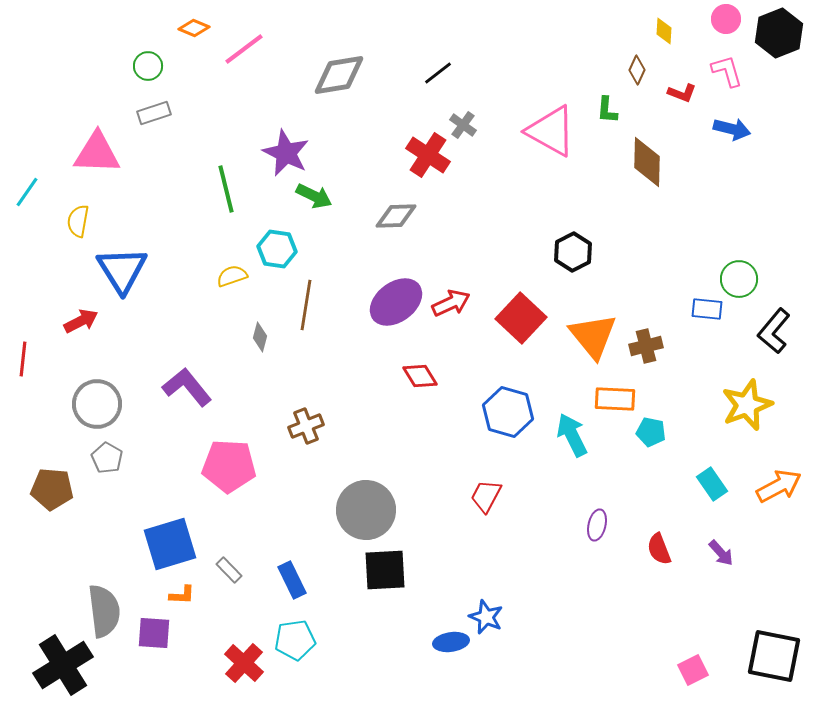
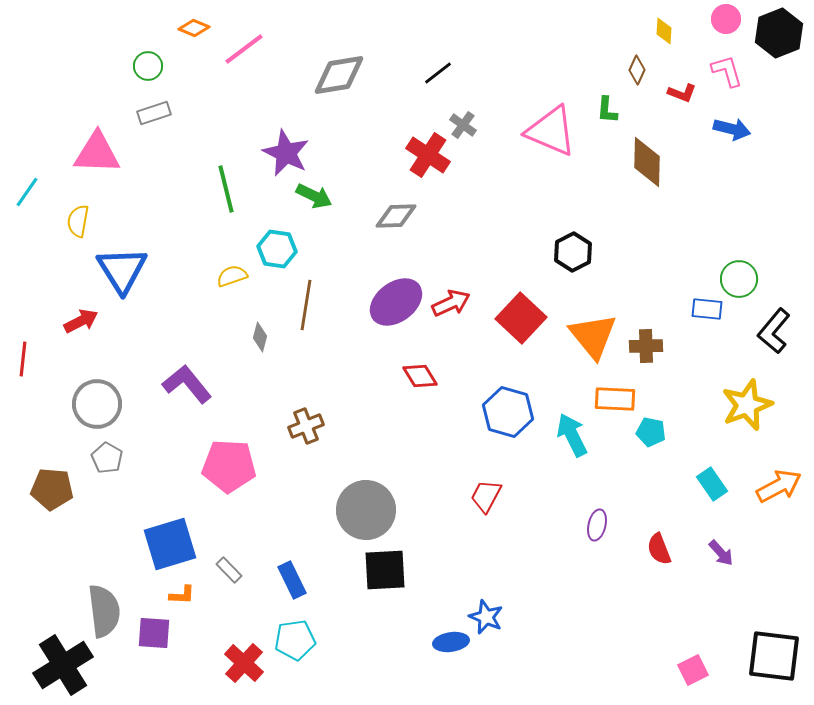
pink triangle at (551, 131): rotated 6 degrees counterclockwise
brown cross at (646, 346): rotated 12 degrees clockwise
purple L-shape at (187, 387): moved 3 px up
black square at (774, 656): rotated 4 degrees counterclockwise
